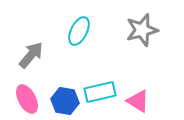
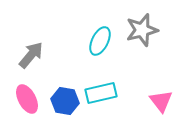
cyan ellipse: moved 21 px right, 10 px down
cyan rectangle: moved 1 px right, 1 px down
pink triangle: moved 23 px right; rotated 20 degrees clockwise
